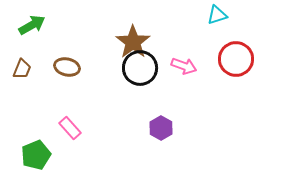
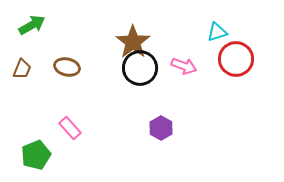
cyan triangle: moved 17 px down
